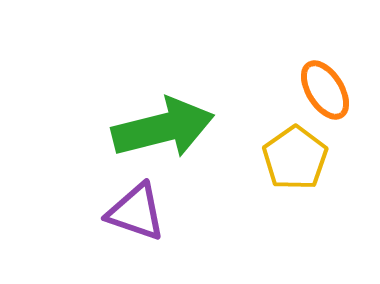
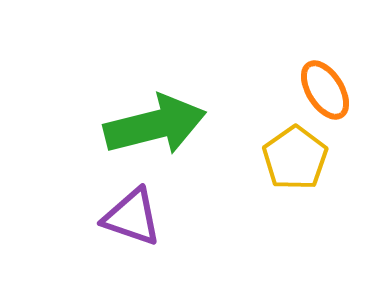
green arrow: moved 8 px left, 3 px up
purple triangle: moved 4 px left, 5 px down
